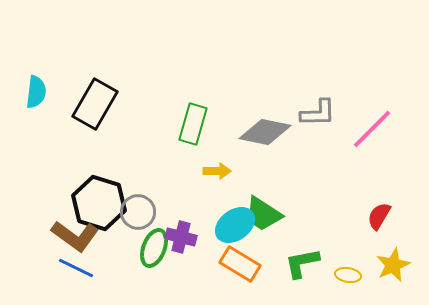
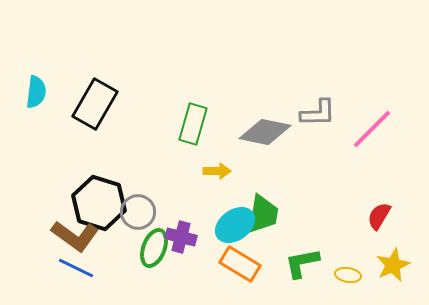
green trapezoid: rotated 114 degrees counterclockwise
